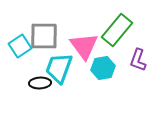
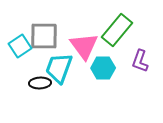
purple L-shape: moved 2 px right, 1 px down
cyan hexagon: rotated 10 degrees clockwise
